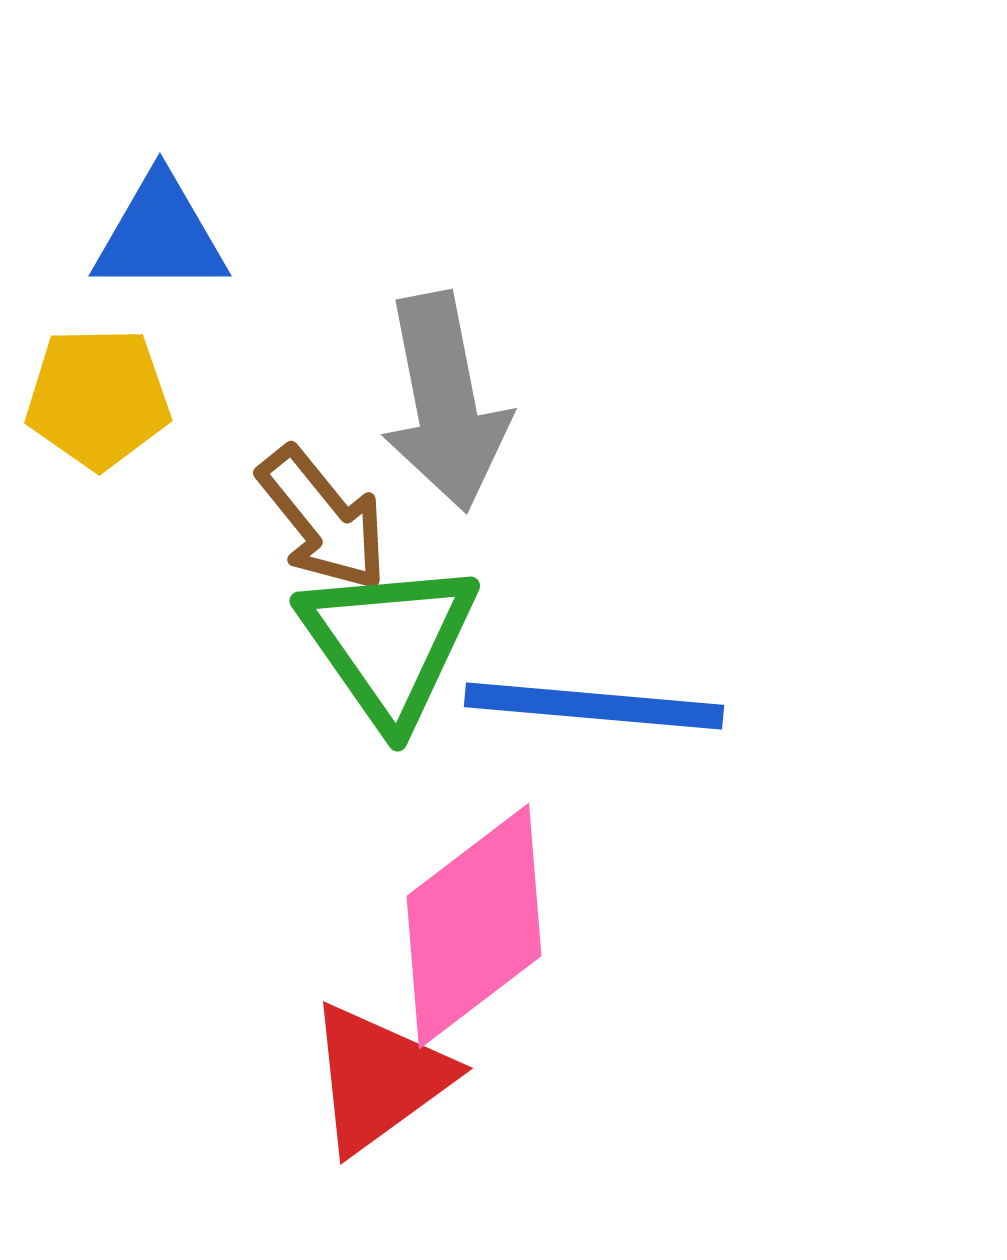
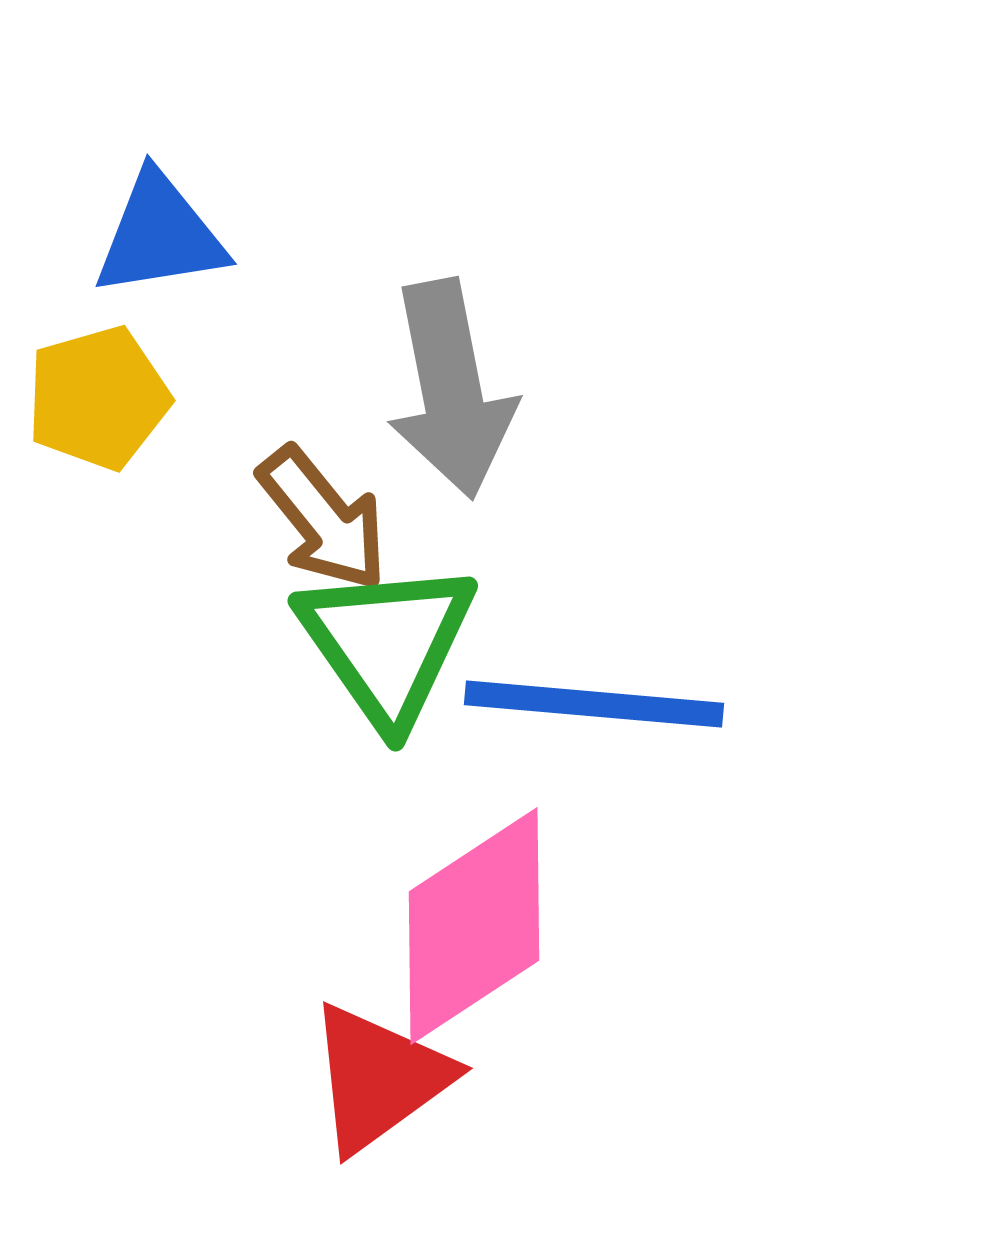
blue triangle: rotated 9 degrees counterclockwise
yellow pentagon: rotated 15 degrees counterclockwise
gray arrow: moved 6 px right, 13 px up
green triangle: moved 2 px left
blue line: moved 2 px up
pink diamond: rotated 4 degrees clockwise
